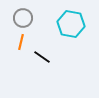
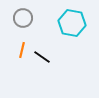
cyan hexagon: moved 1 px right, 1 px up
orange line: moved 1 px right, 8 px down
